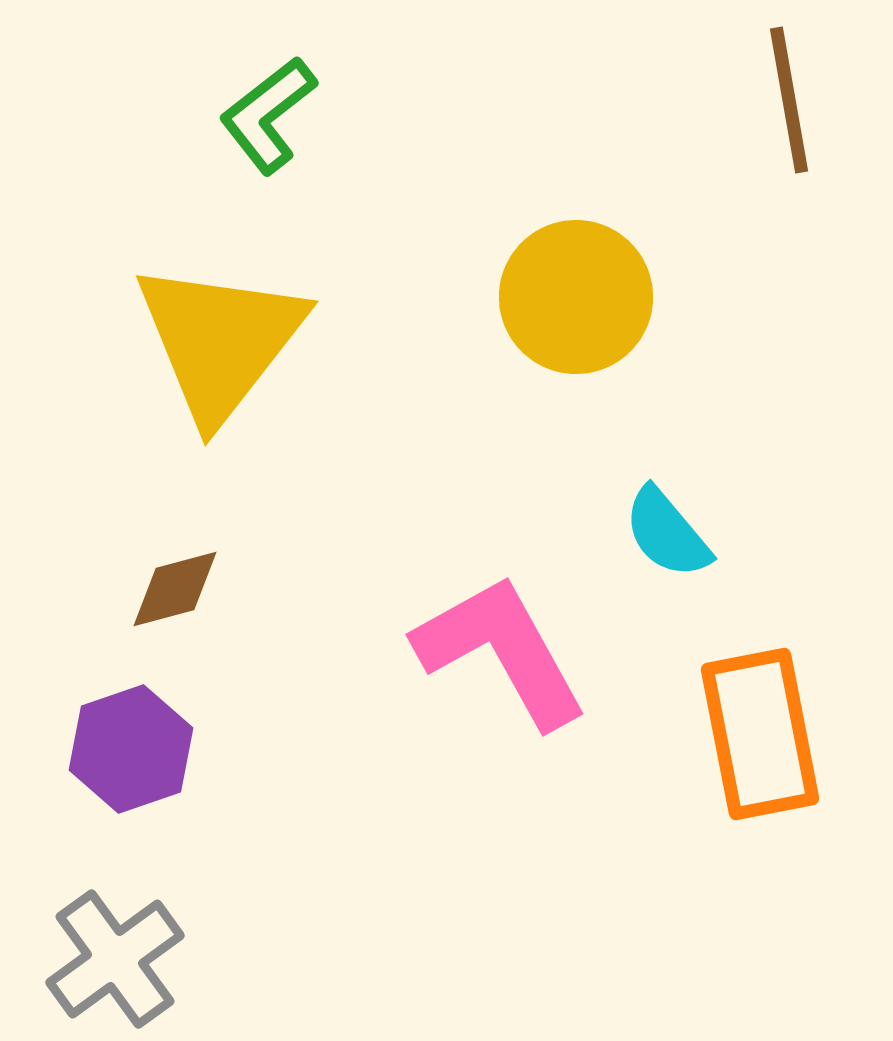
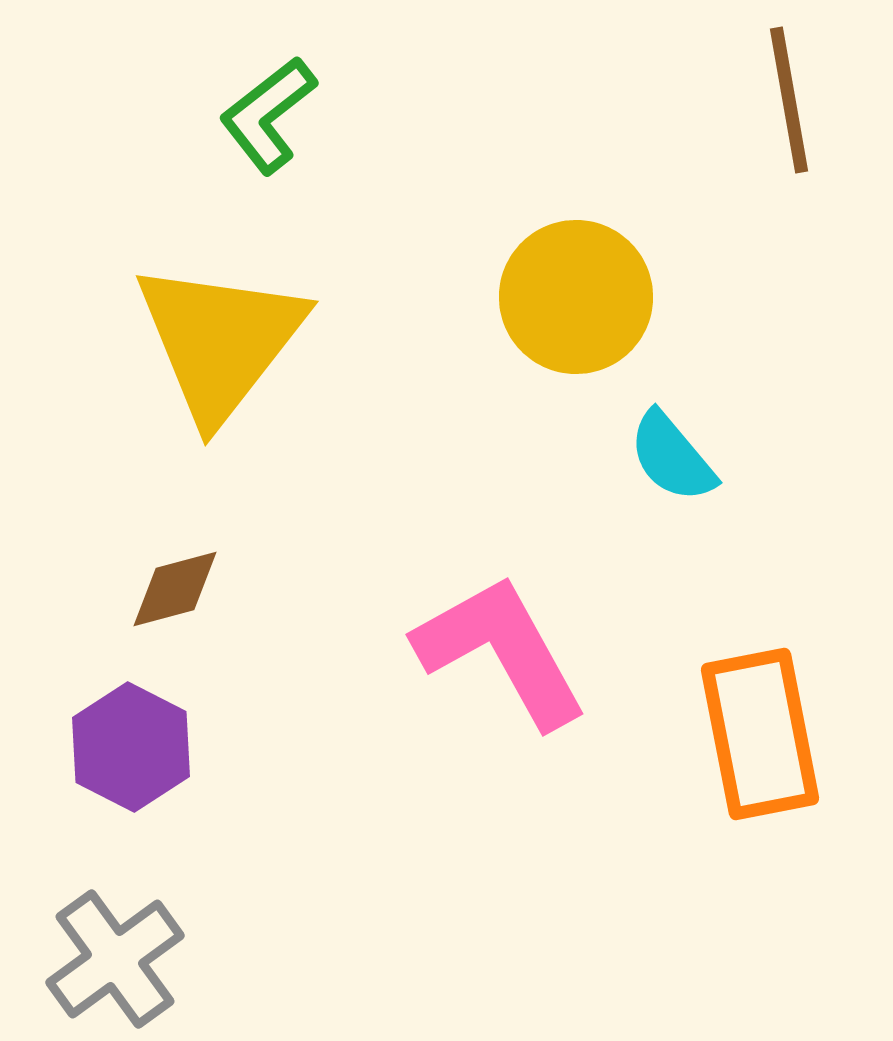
cyan semicircle: moved 5 px right, 76 px up
purple hexagon: moved 2 px up; rotated 14 degrees counterclockwise
